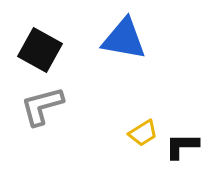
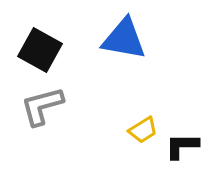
yellow trapezoid: moved 3 px up
